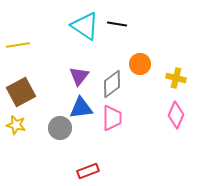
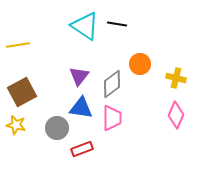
brown square: moved 1 px right
blue triangle: rotated 15 degrees clockwise
gray circle: moved 3 px left
red rectangle: moved 6 px left, 22 px up
